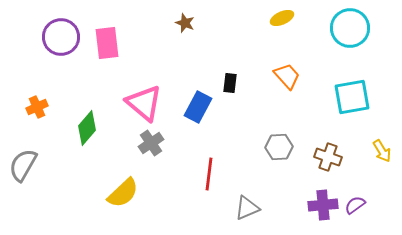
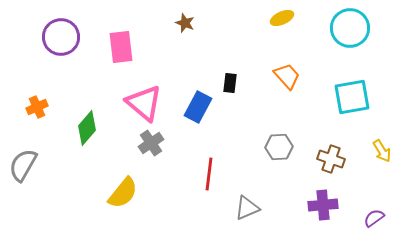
pink rectangle: moved 14 px right, 4 px down
brown cross: moved 3 px right, 2 px down
yellow semicircle: rotated 8 degrees counterclockwise
purple semicircle: moved 19 px right, 13 px down
